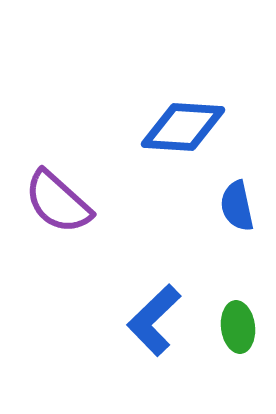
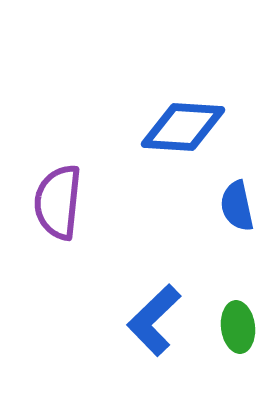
purple semicircle: rotated 54 degrees clockwise
